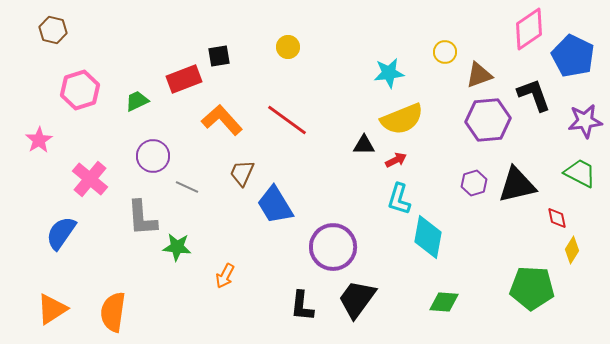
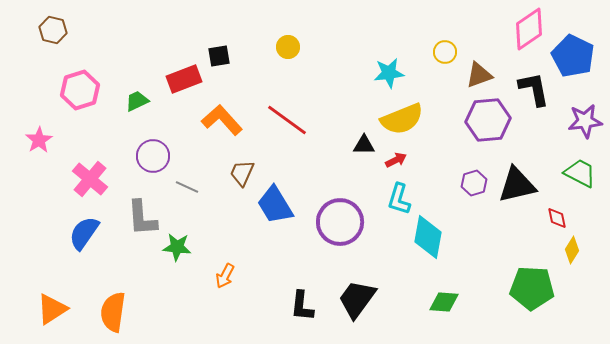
black L-shape at (534, 95): moved 6 px up; rotated 9 degrees clockwise
blue semicircle at (61, 233): moved 23 px right
purple circle at (333, 247): moved 7 px right, 25 px up
